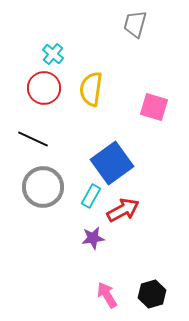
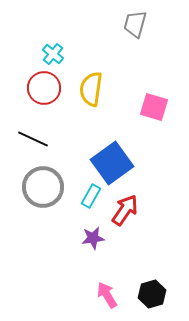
red arrow: moved 2 px right; rotated 28 degrees counterclockwise
